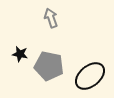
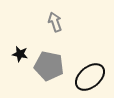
gray arrow: moved 4 px right, 4 px down
black ellipse: moved 1 px down
